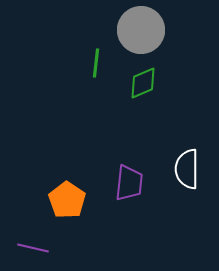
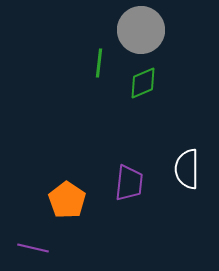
green line: moved 3 px right
